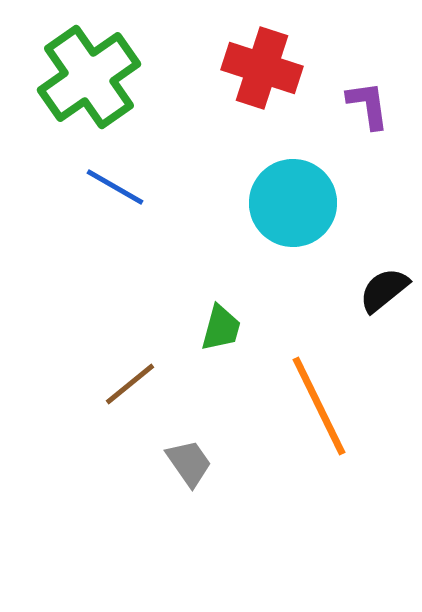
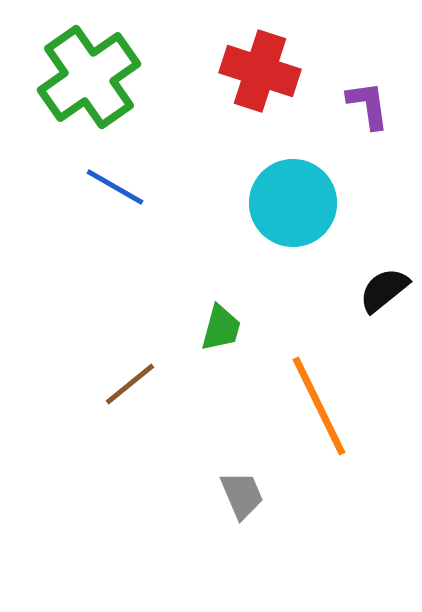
red cross: moved 2 px left, 3 px down
gray trapezoid: moved 53 px right, 32 px down; rotated 12 degrees clockwise
